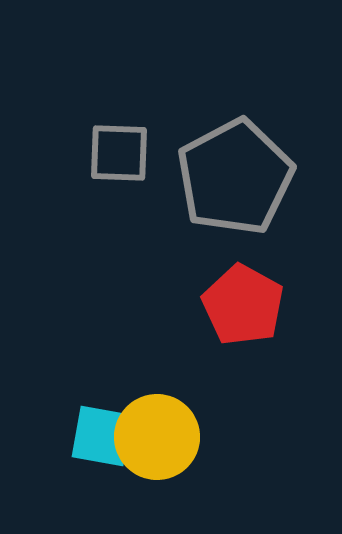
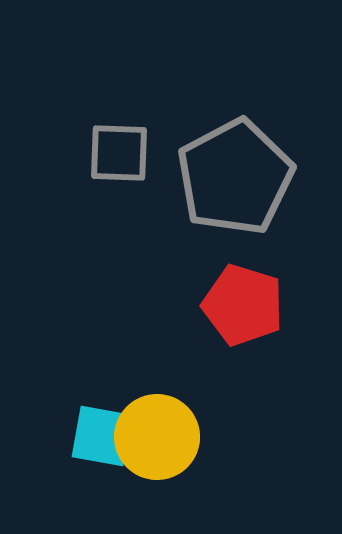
red pentagon: rotated 12 degrees counterclockwise
